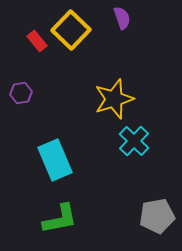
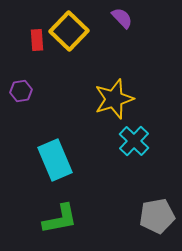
purple semicircle: rotated 25 degrees counterclockwise
yellow square: moved 2 px left, 1 px down
red rectangle: moved 1 px up; rotated 35 degrees clockwise
purple hexagon: moved 2 px up
